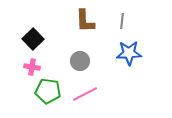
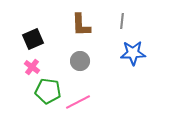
brown L-shape: moved 4 px left, 4 px down
black square: rotated 20 degrees clockwise
blue star: moved 4 px right
pink cross: rotated 28 degrees clockwise
pink line: moved 7 px left, 8 px down
